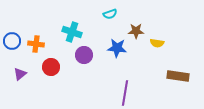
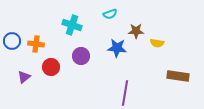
cyan cross: moved 7 px up
purple circle: moved 3 px left, 1 px down
purple triangle: moved 4 px right, 3 px down
